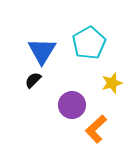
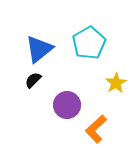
blue triangle: moved 3 px left, 2 px up; rotated 20 degrees clockwise
yellow star: moved 4 px right; rotated 15 degrees counterclockwise
purple circle: moved 5 px left
